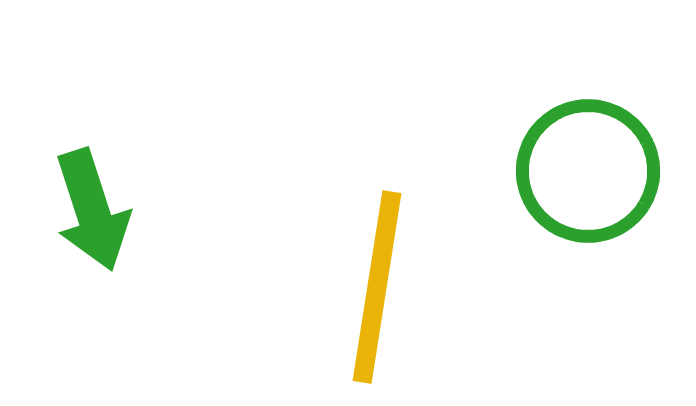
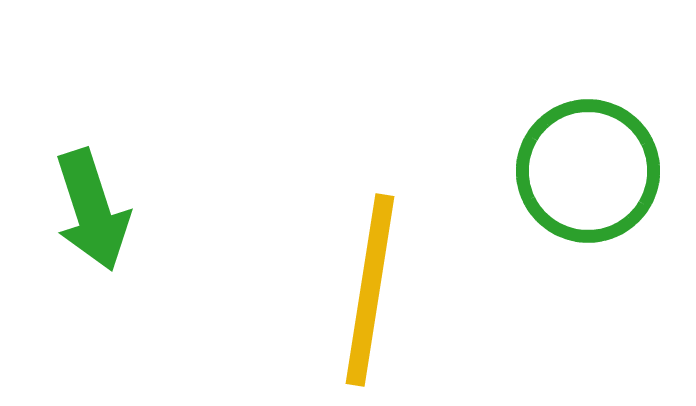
yellow line: moved 7 px left, 3 px down
